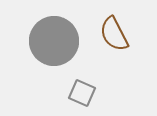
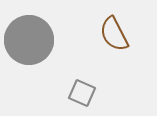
gray circle: moved 25 px left, 1 px up
